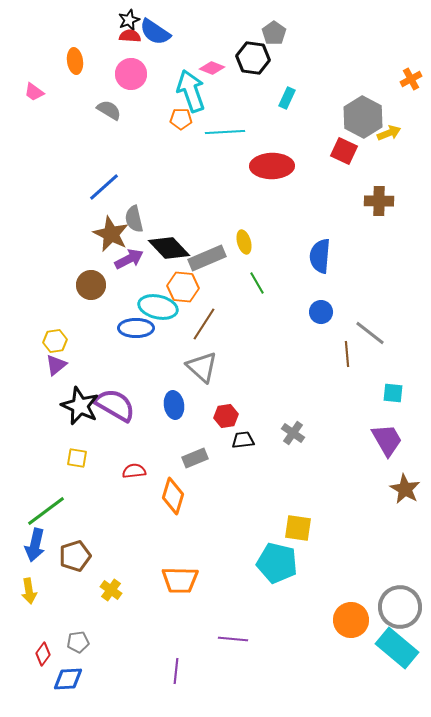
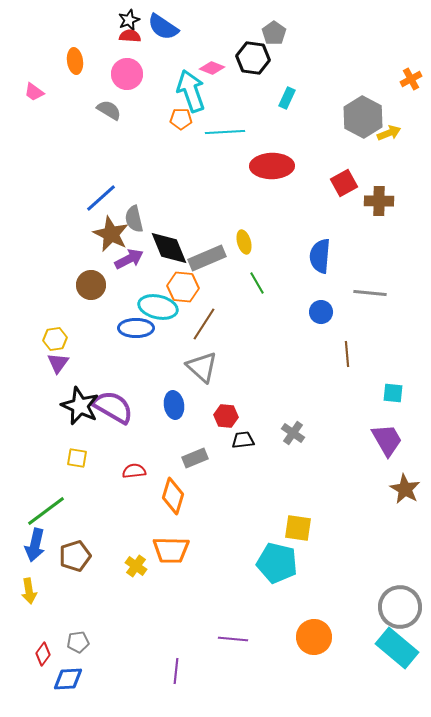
blue semicircle at (155, 32): moved 8 px right, 5 px up
pink circle at (131, 74): moved 4 px left
red square at (344, 151): moved 32 px down; rotated 36 degrees clockwise
blue line at (104, 187): moved 3 px left, 11 px down
black diamond at (169, 248): rotated 21 degrees clockwise
gray line at (370, 333): moved 40 px up; rotated 32 degrees counterclockwise
yellow hexagon at (55, 341): moved 2 px up
purple triangle at (56, 365): moved 2 px right, 2 px up; rotated 15 degrees counterclockwise
purple semicircle at (115, 405): moved 2 px left, 2 px down
red hexagon at (226, 416): rotated 15 degrees clockwise
orange trapezoid at (180, 580): moved 9 px left, 30 px up
yellow cross at (111, 590): moved 25 px right, 24 px up
orange circle at (351, 620): moved 37 px left, 17 px down
